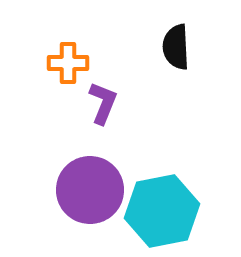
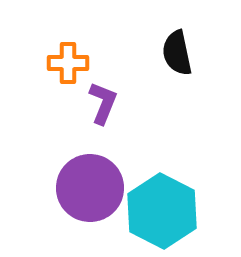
black semicircle: moved 1 px right, 6 px down; rotated 9 degrees counterclockwise
purple circle: moved 2 px up
cyan hexagon: rotated 22 degrees counterclockwise
